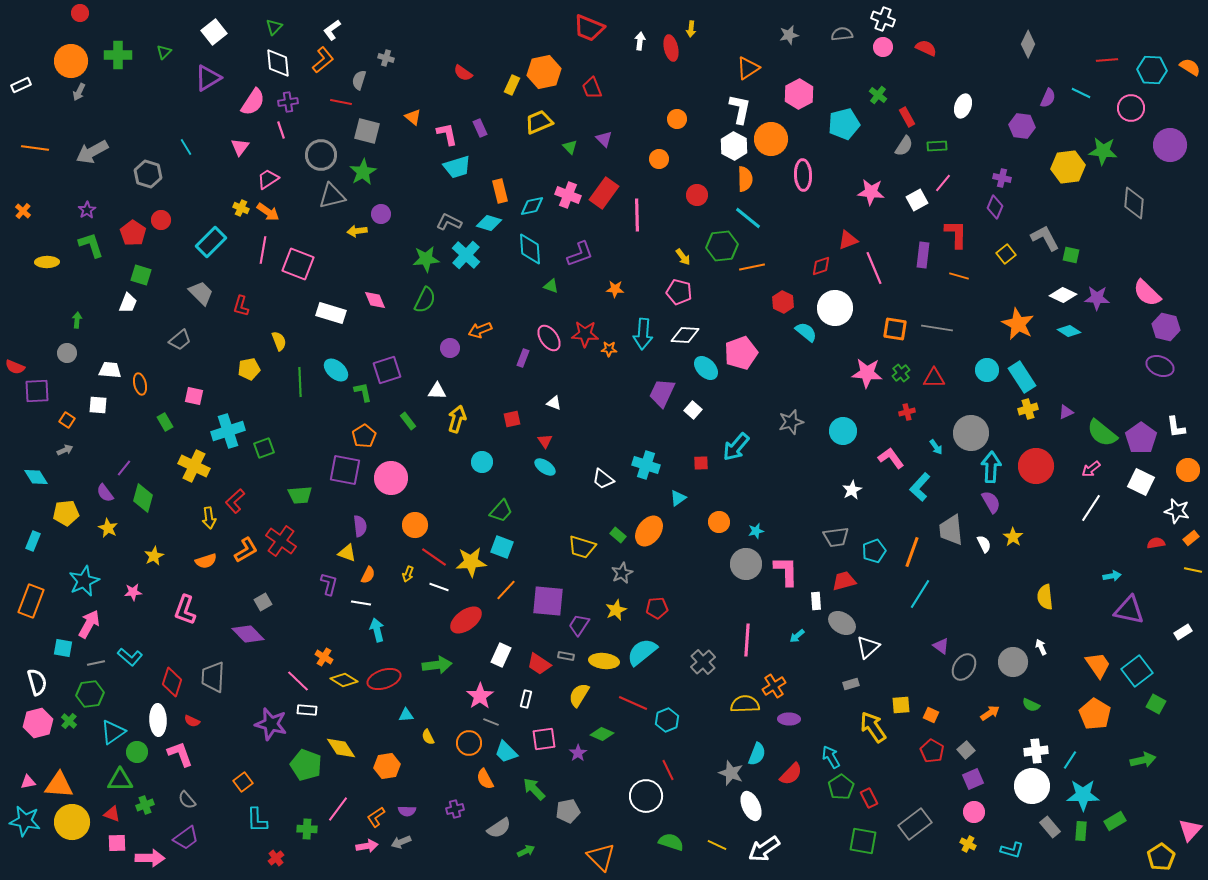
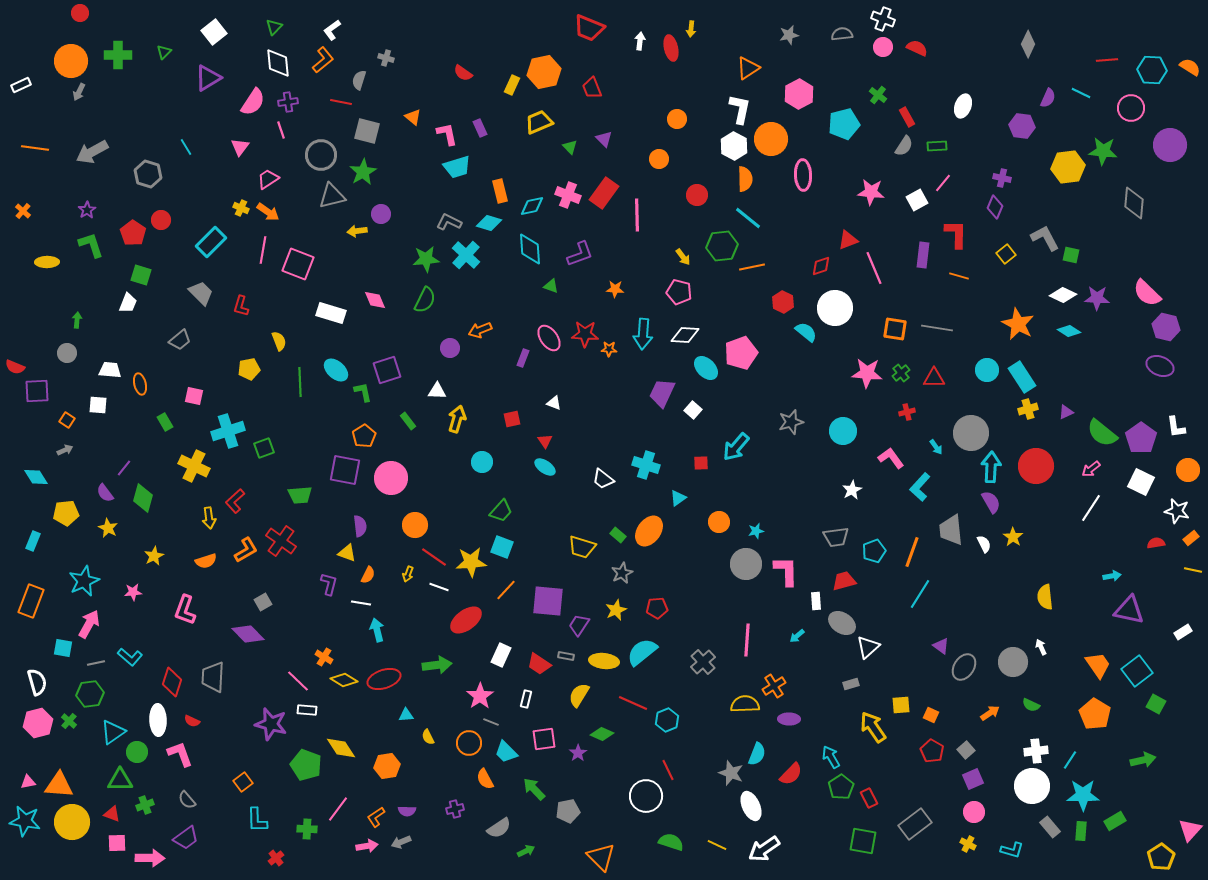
red semicircle at (926, 48): moved 9 px left
